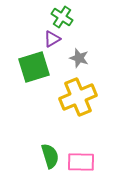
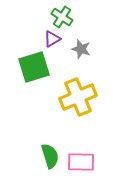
gray star: moved 2 px right, 9 px up
